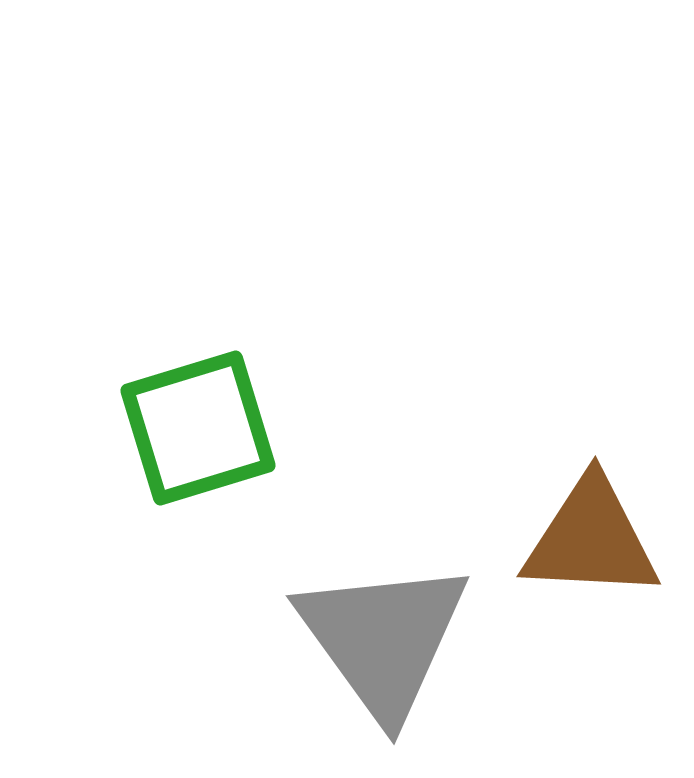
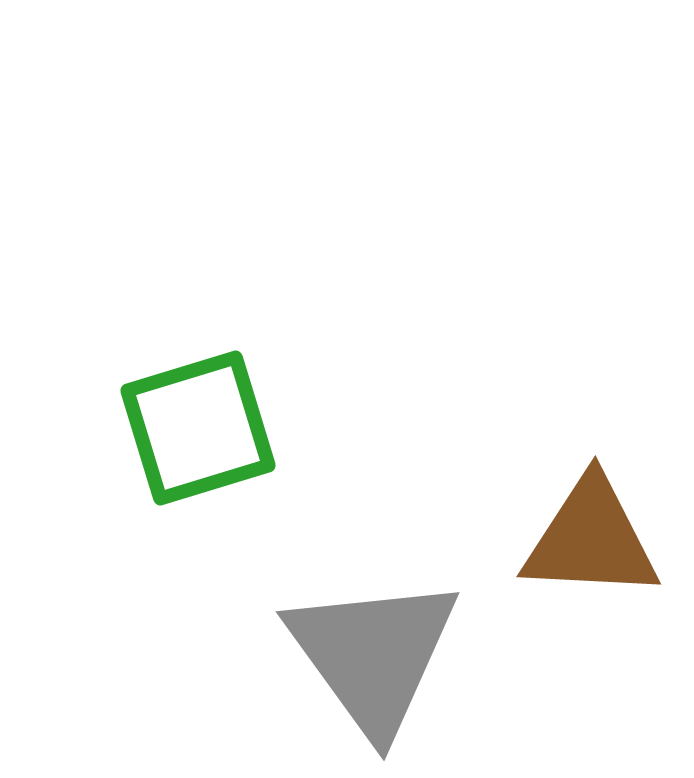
gray triangle: moved 10 px left, 16 px down
